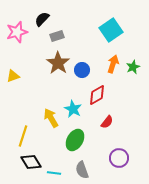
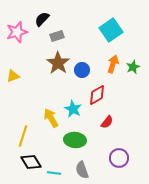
green ellipse: rotated 65 degrees clockwise
